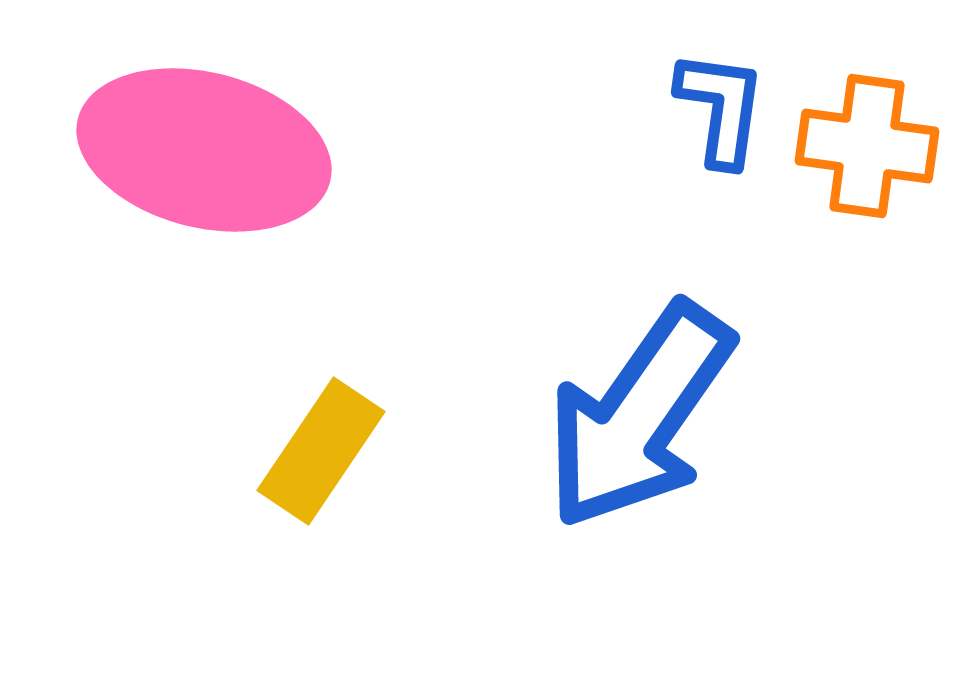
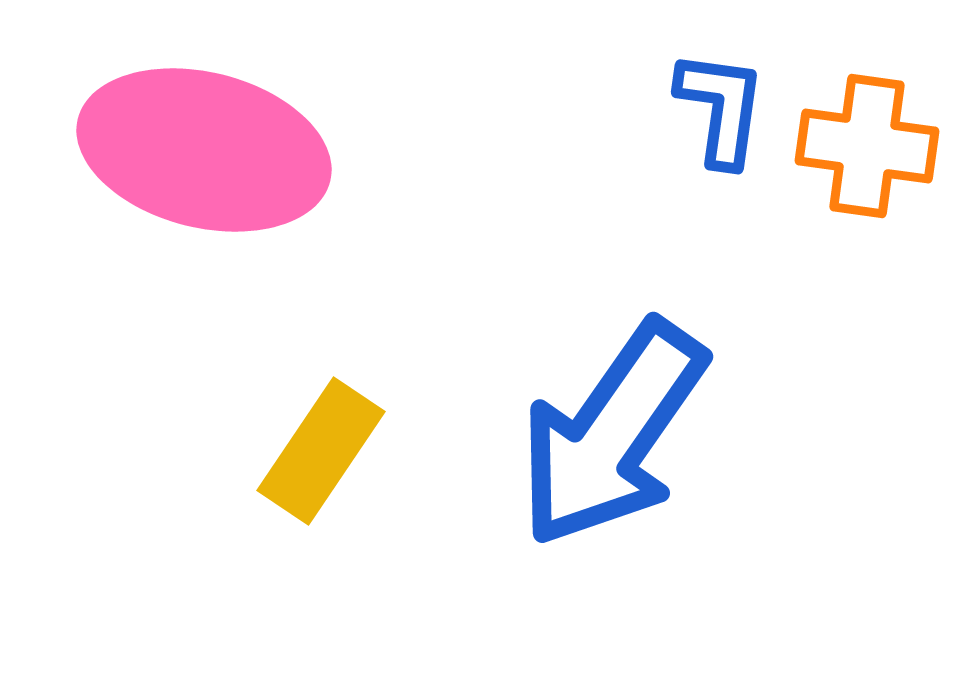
blue arrow: moved 27 px left, 18 px down
